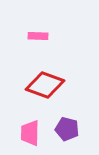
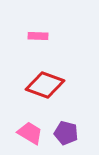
purple pentagon: moved 1 px left, 4 px down
pink trapezoid: rotated 120 degrees clockwise
